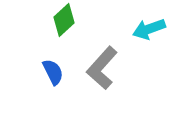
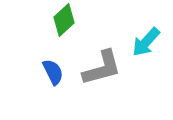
cyan arrow: moved 3 px left, 13 px down; rotated 28 degrees counterclockwise
gray L-shape: rotated 147 degrees counterclockwise
